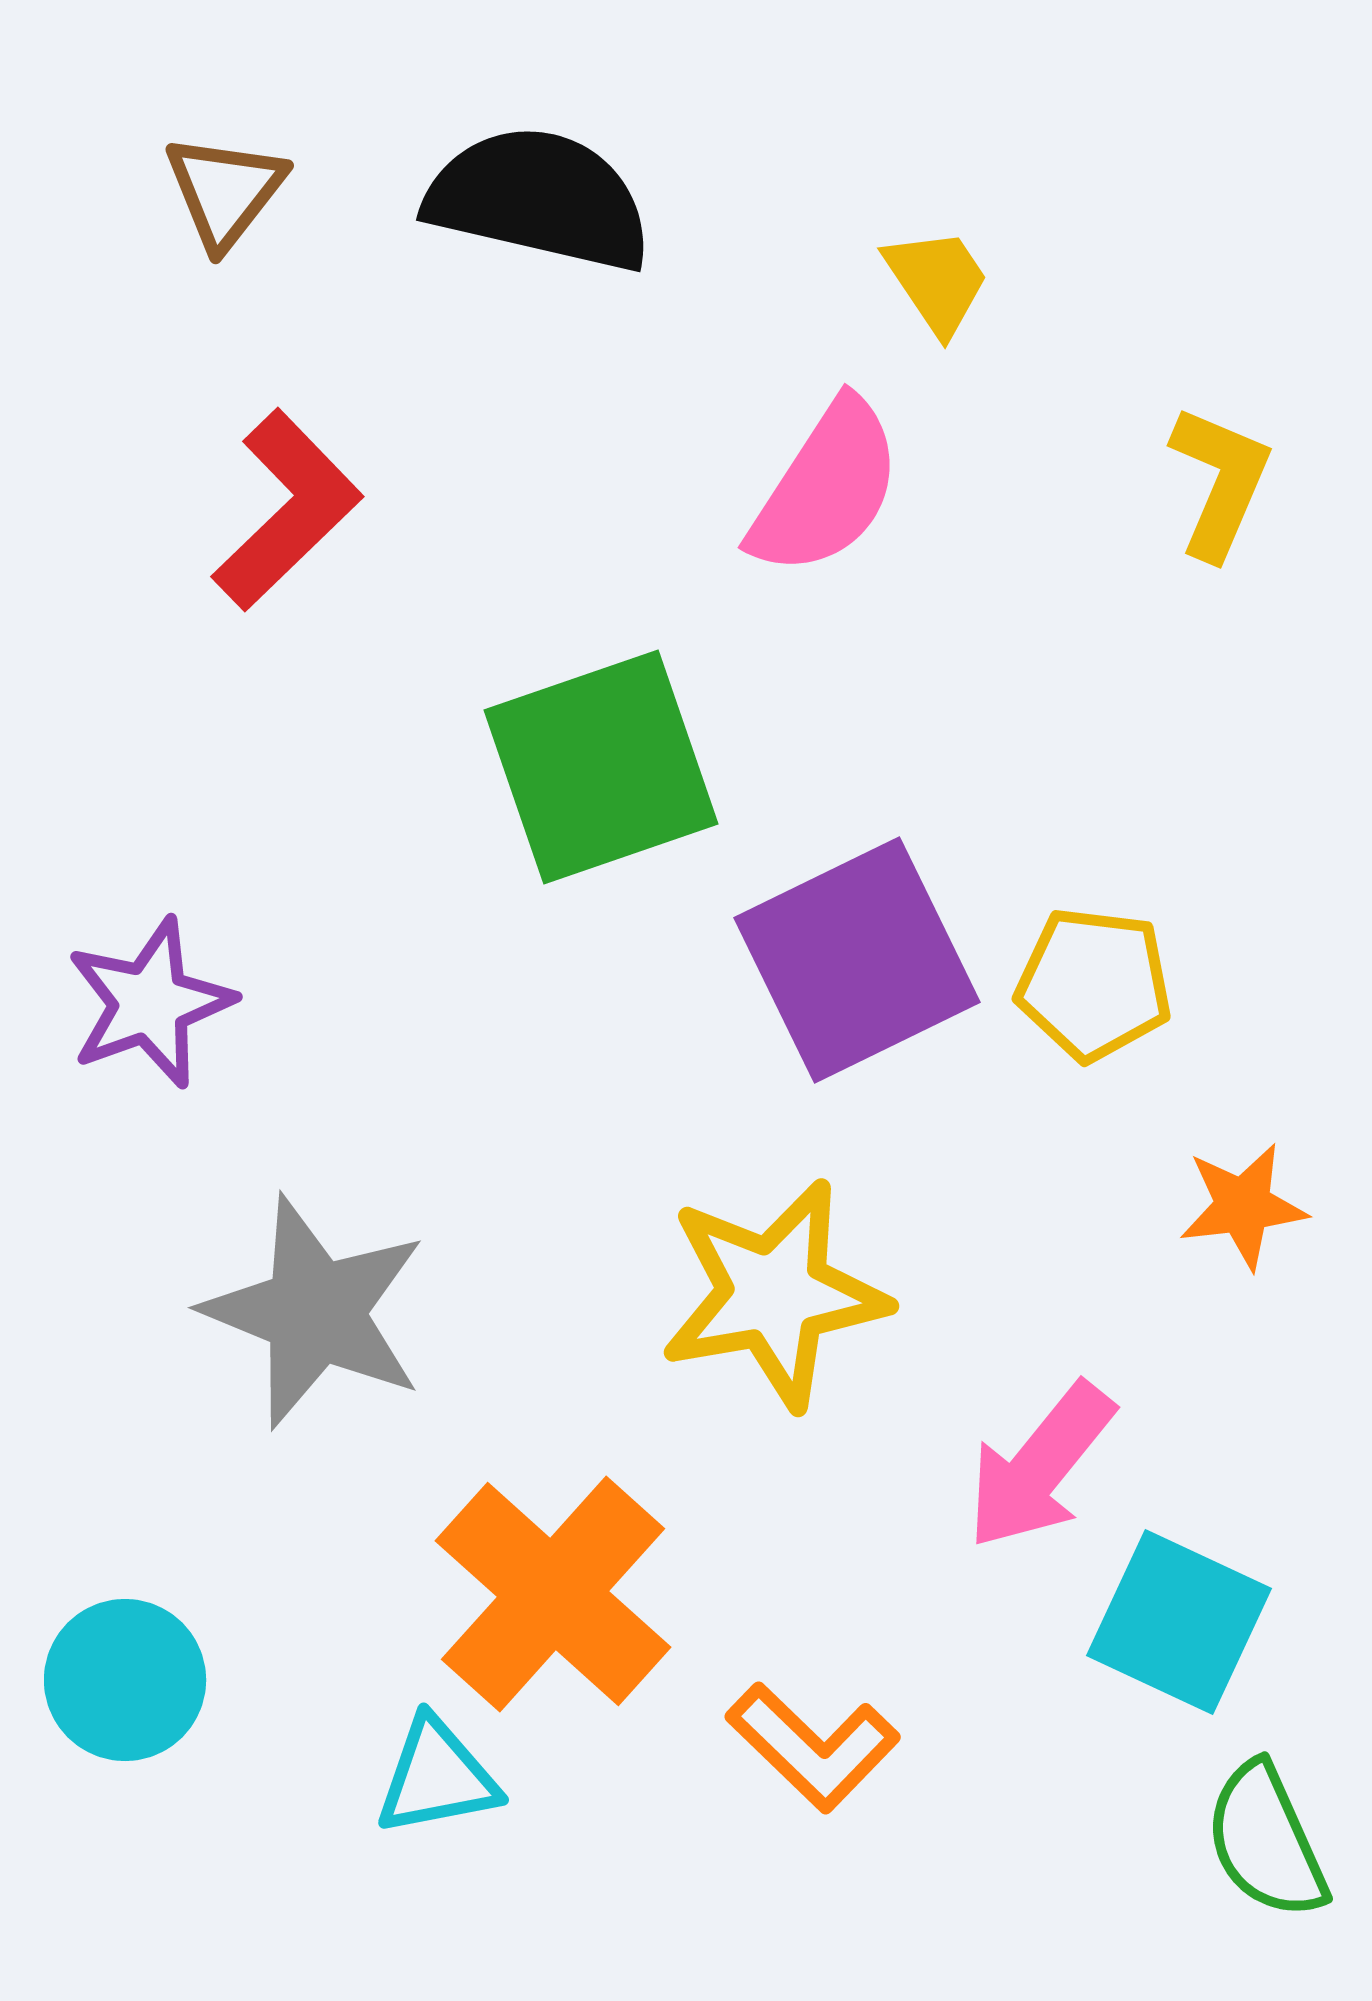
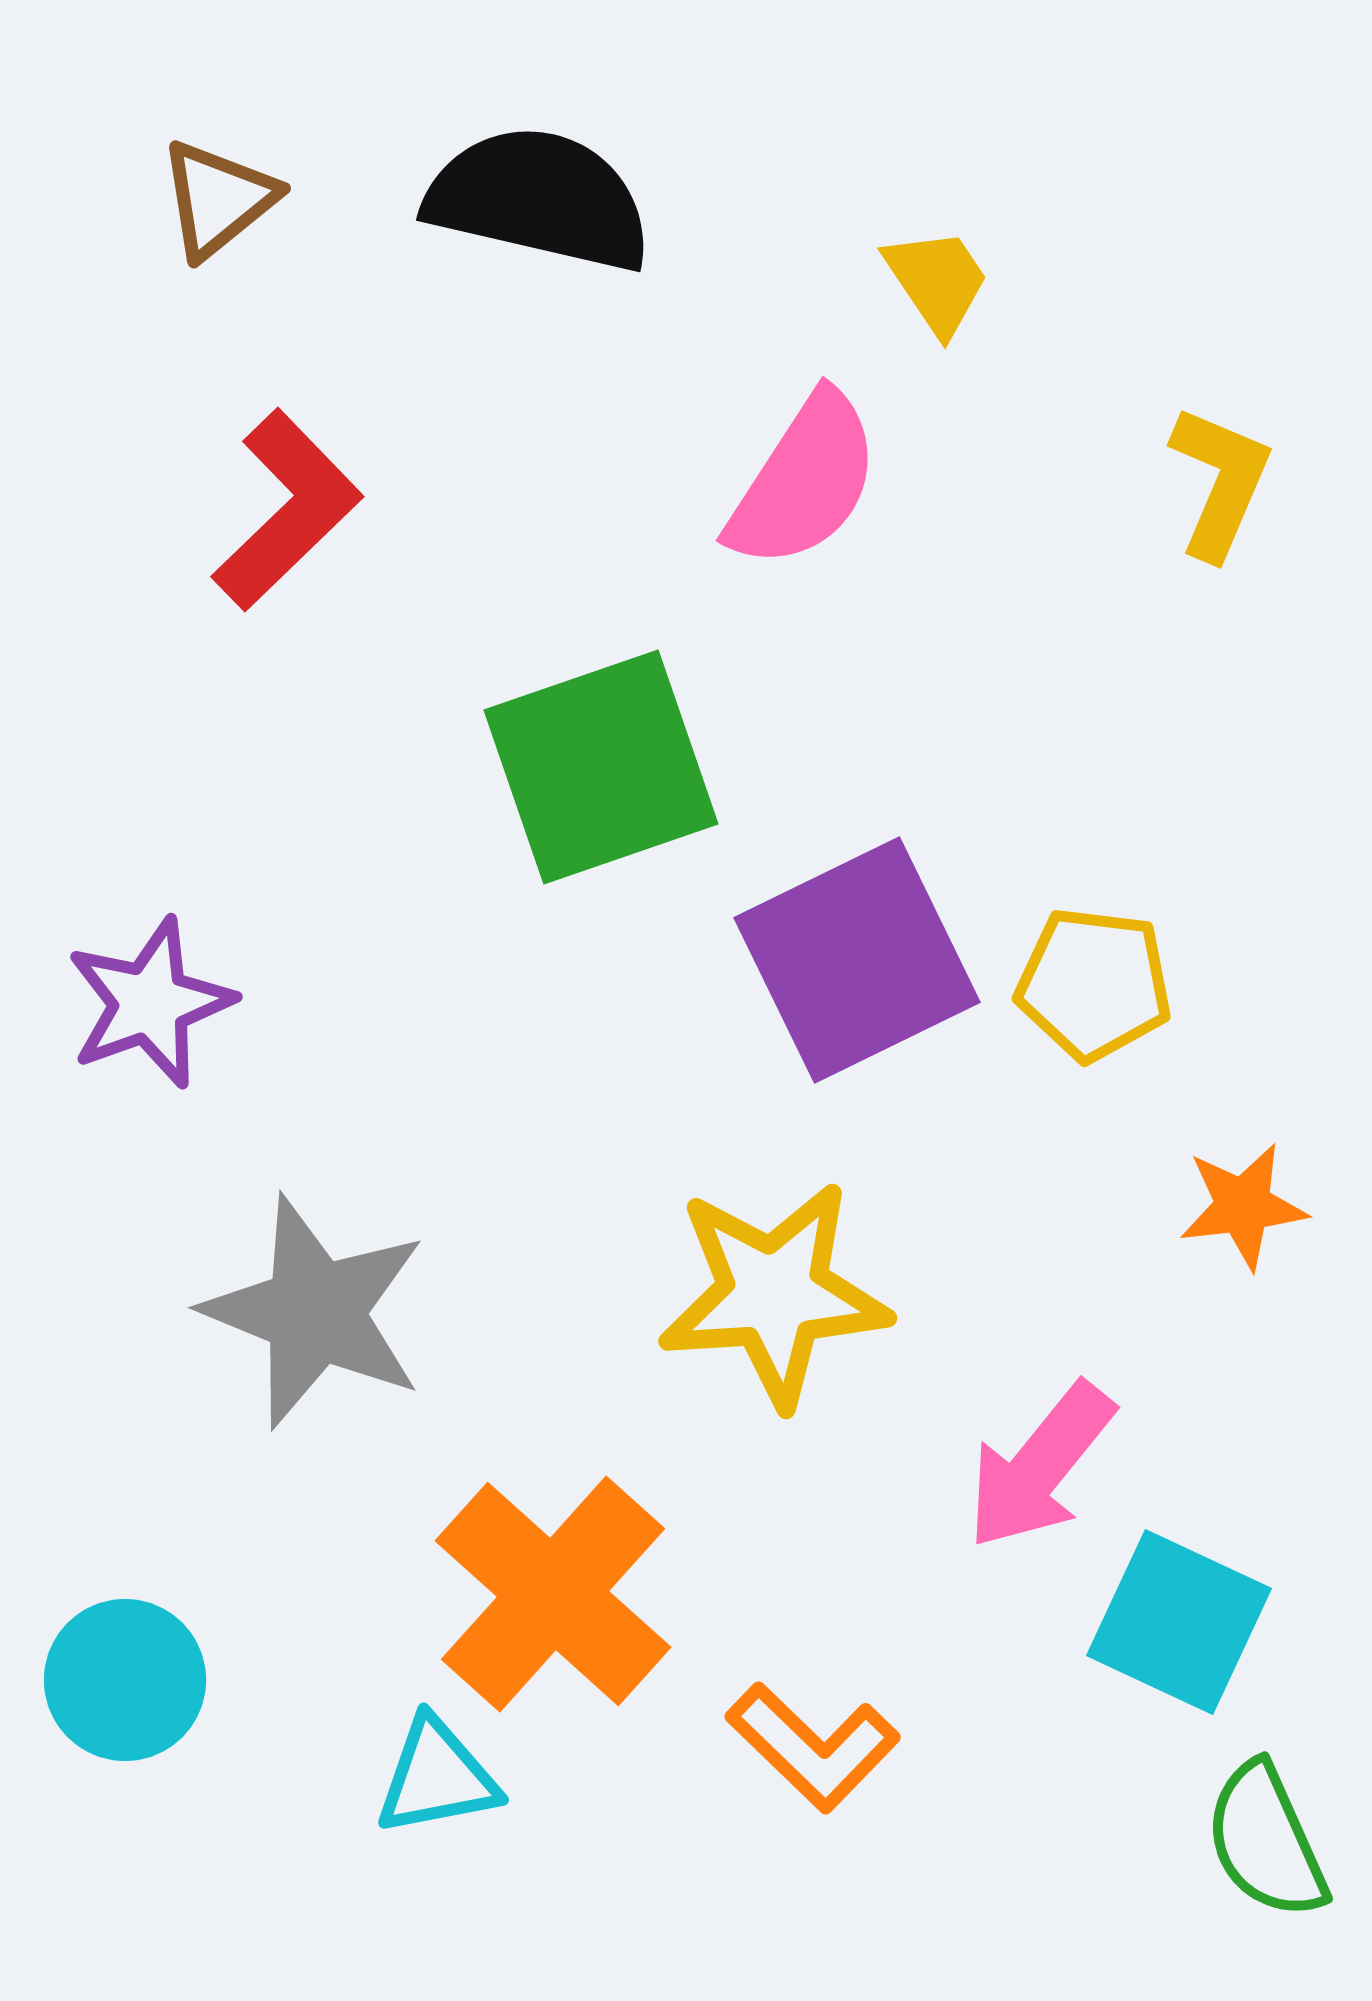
brown triangle: moved 7 px left, 8 px down; rotated 13 degrees clockwise
pink semicircle: moved 22 px left, 7 px up
yellow star: rotated 6 degrees clockwise
